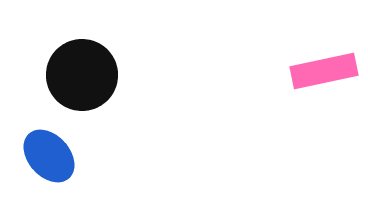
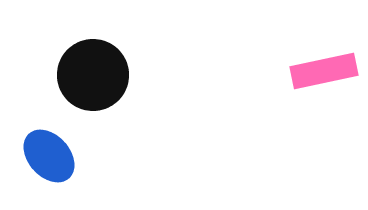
black circle: moved 11 px right
